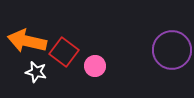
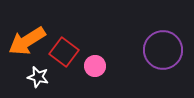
orange arrow: rotated 45 degrees counterclockwise
purple circle: moved 9 px left
white star: moved 2 px right, 5 px down
